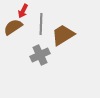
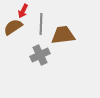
brown trapezoid: rotated 25 degrees clockwise
